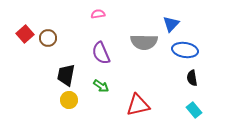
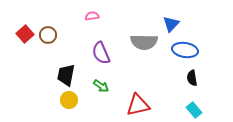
pink semicircle: moved 6 px left, 2 px down
brown circle: moved 3 px up
